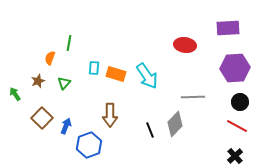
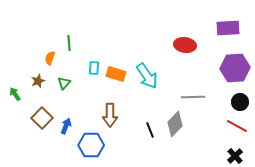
green line: rotated 14 degrees counterclockwise
blue hexagon: moved 2 px right; rotated 20 degrees clockwise
